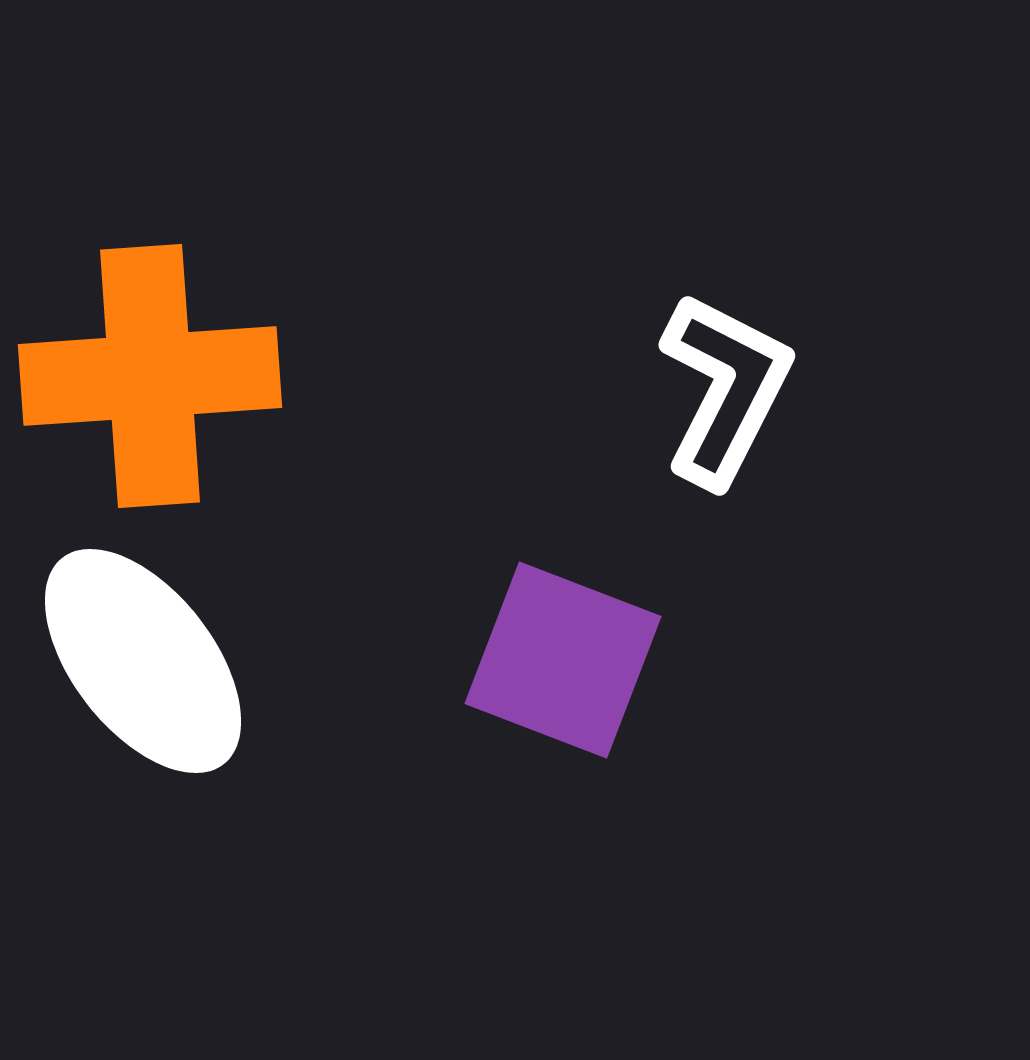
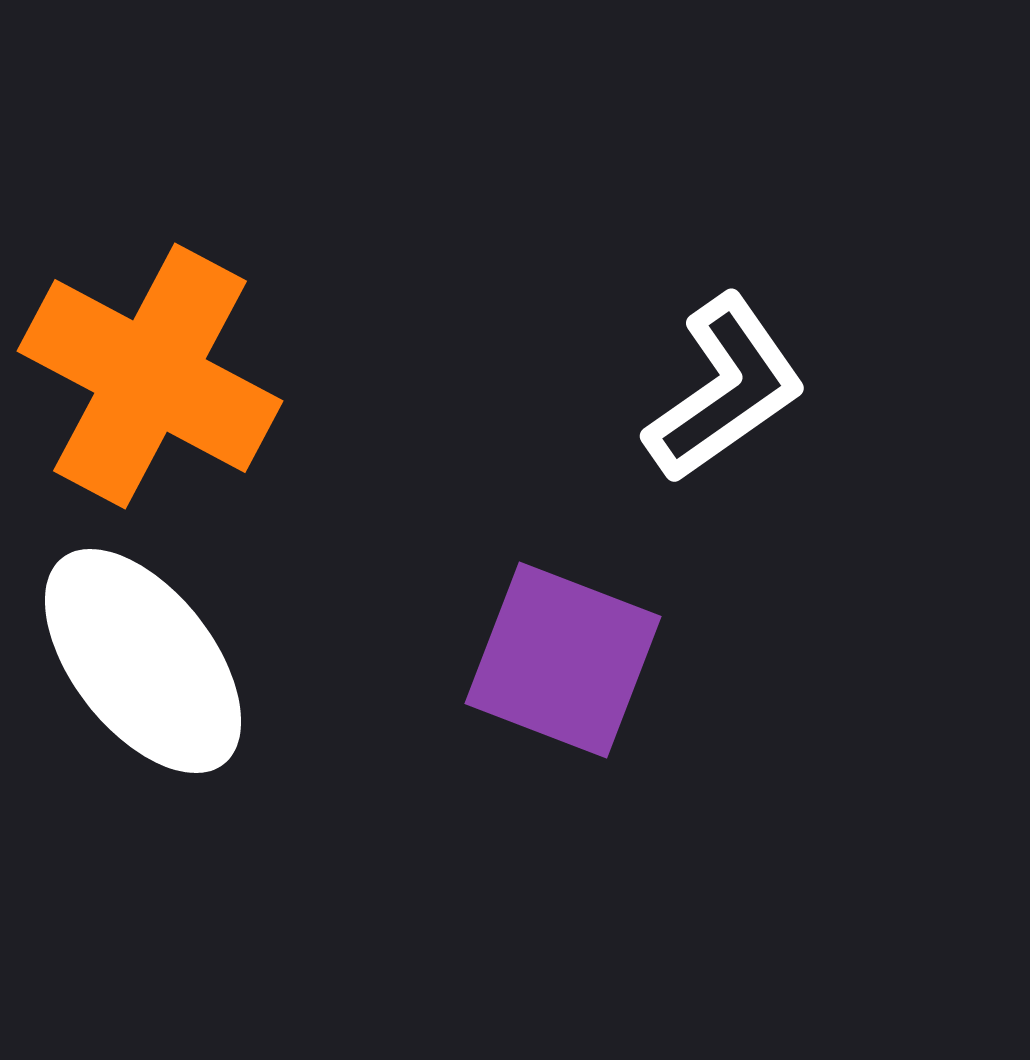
orange cross: rotated 32 degrees clockwise
white L-shape: rotated 28 degrees clockwise
